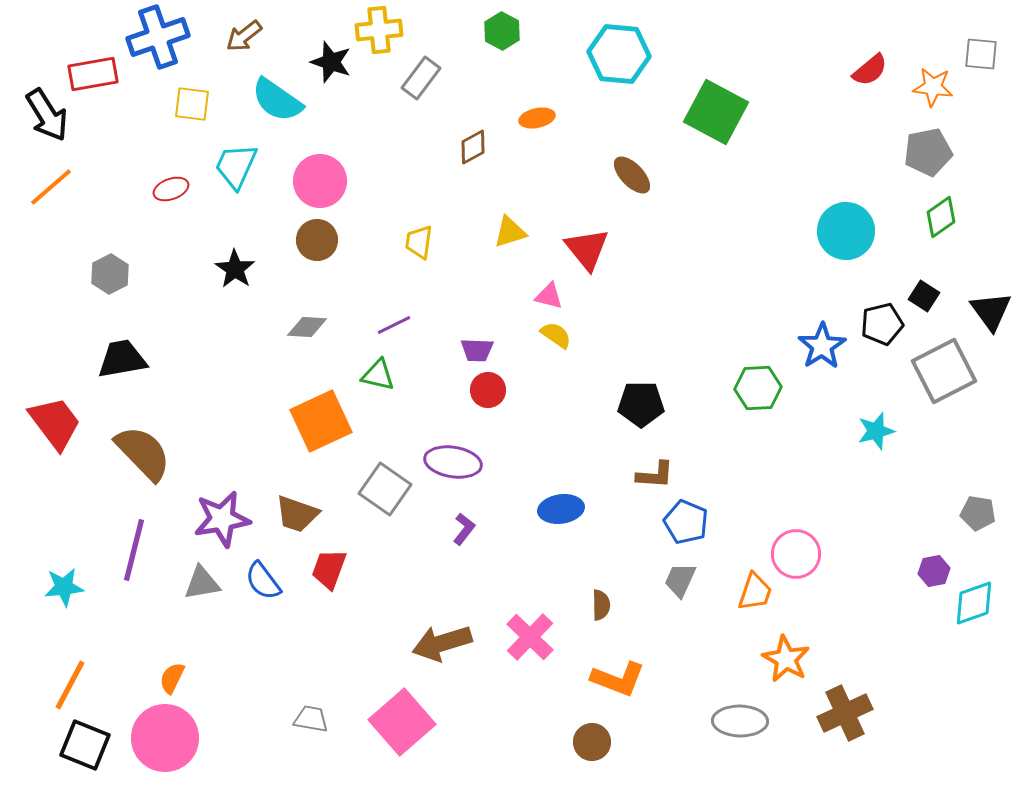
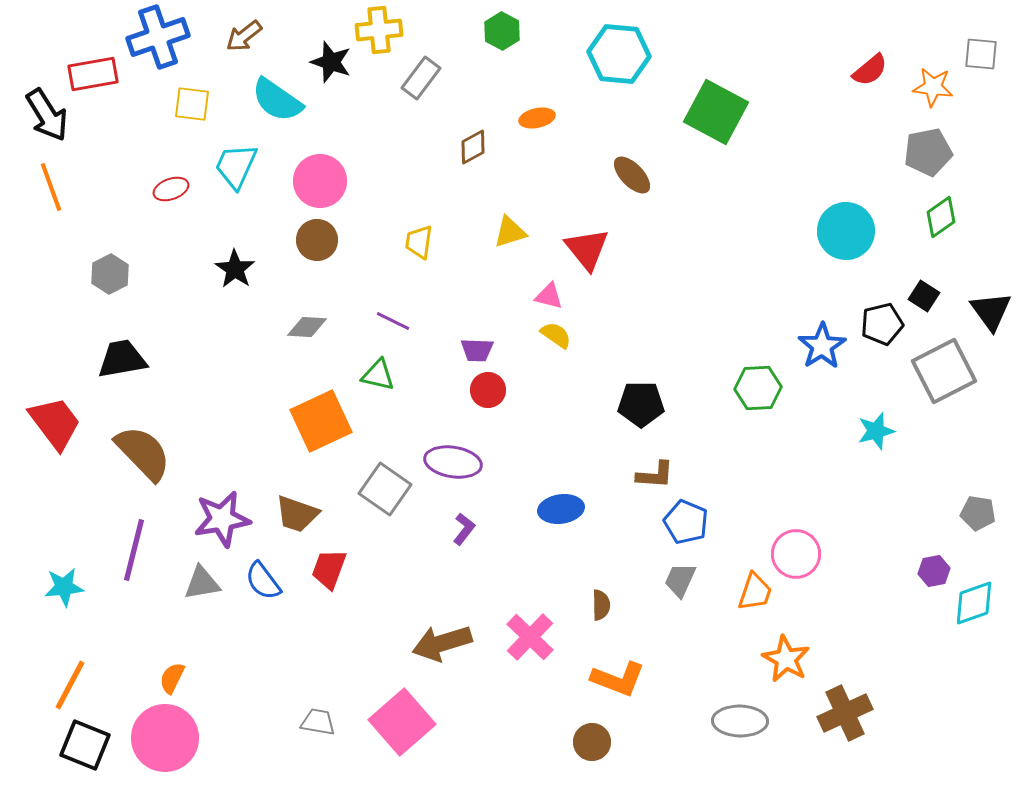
orange line at (51, 187): rotated 69 degrees counterclockwise
purple line at (394, 325): moved 1 px left, 4 px up; rotated 52 degrees clockwise
gray trapezoid at (311, 719): moved 7 px right, 3 px down
